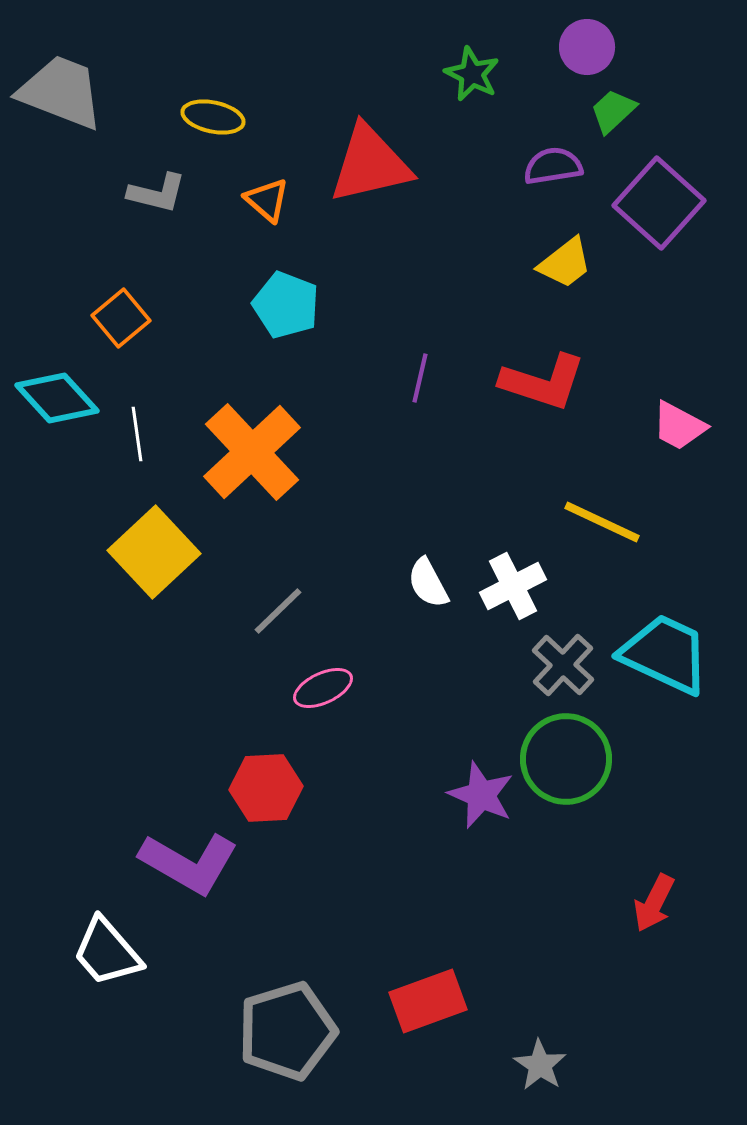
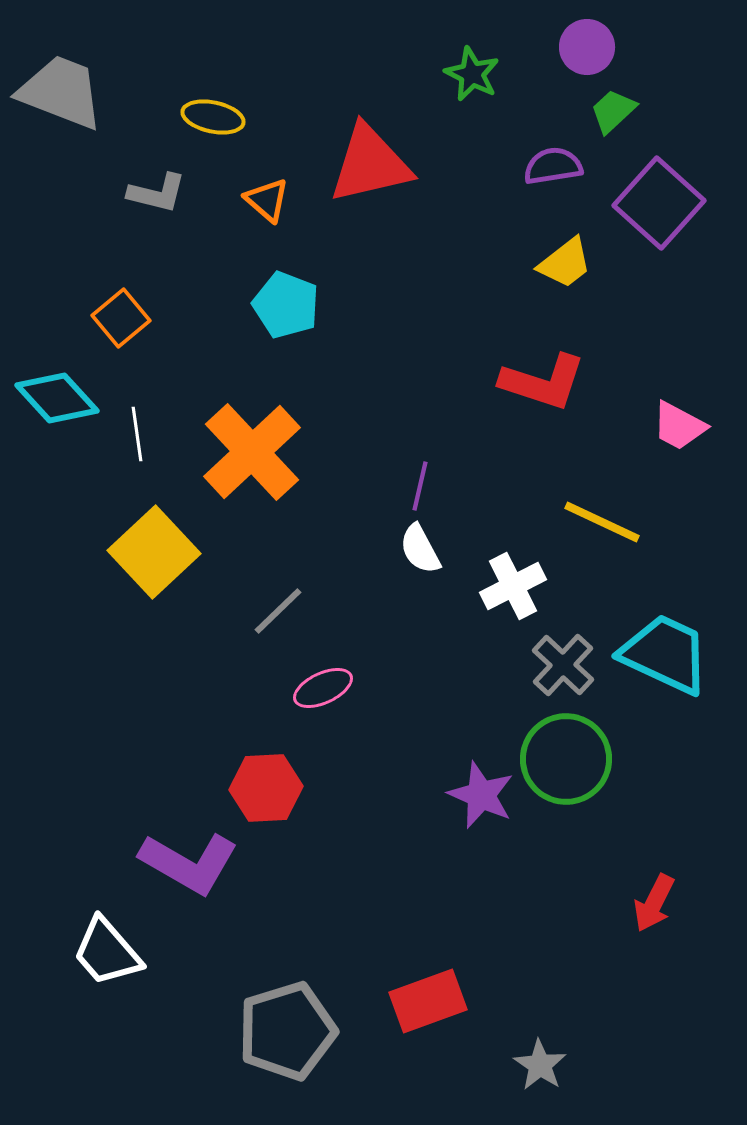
purple line: moved 108 px down
white semicircle: moved 8 px left, 34 px up
